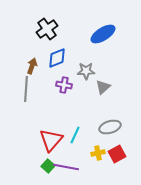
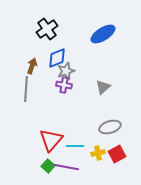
gray star: moved 20 px left; rotated 18 degrees counterclockwise
cyan line: moved 11 px down; rotated 66 degrees clockwise
